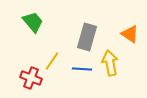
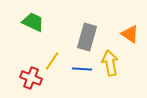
green trapezoid: rotated 25 degrees counterclockwise
